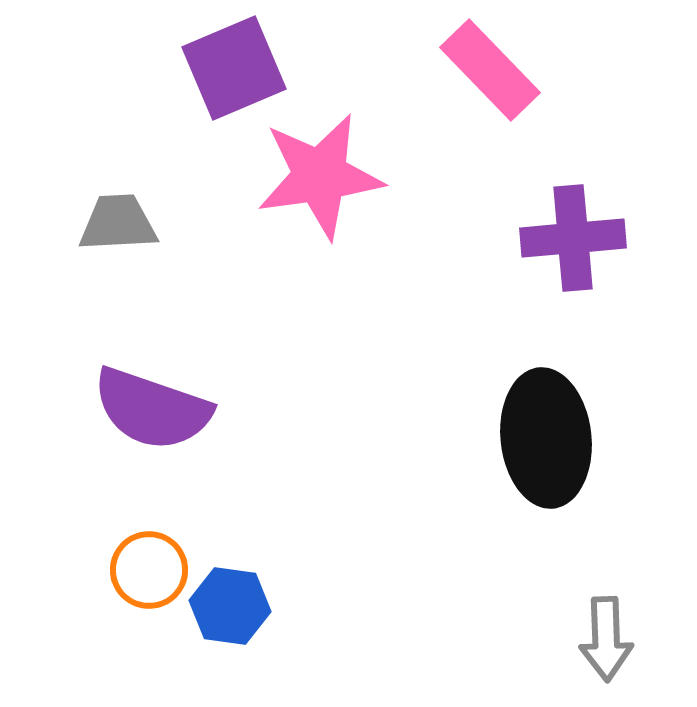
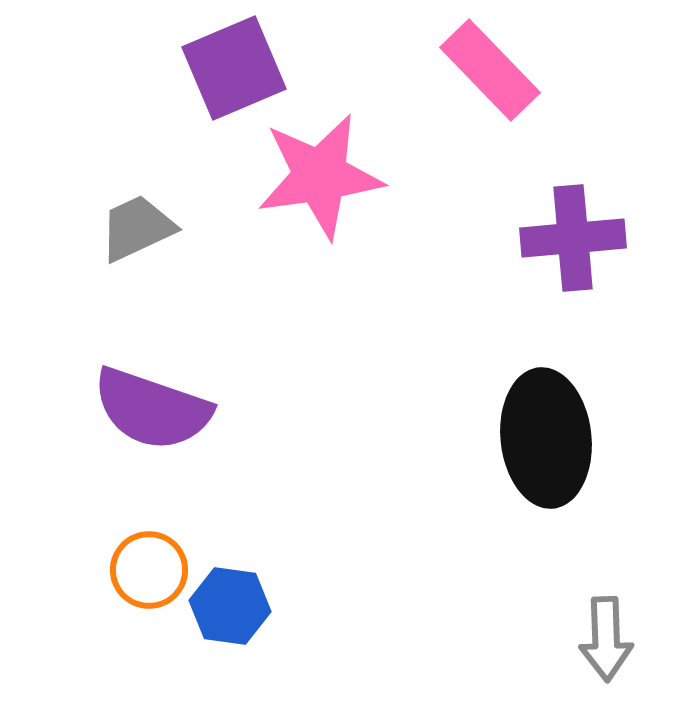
gray trapezoid: moved 19 px right, 5 px down; rotated 22 degrees counterclockwise
